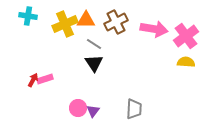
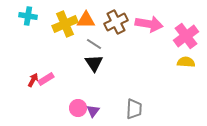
pink arrow: moved 5 px left, 5 px up
pink rectangle: moved 1 px right; rotated 14 degrees counterclockwise
